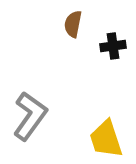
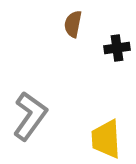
black cross: moved 4 px right, 2 px down
yellow trapezoid: rotated 15 degrees clockwise
